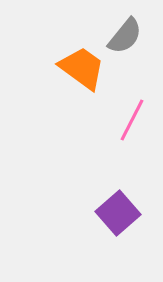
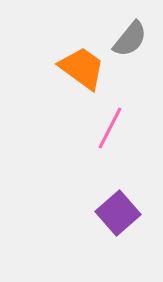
gray semicircle: moved 5 px right, 3 px down
pink line: moved 22 px left, 8 px down
